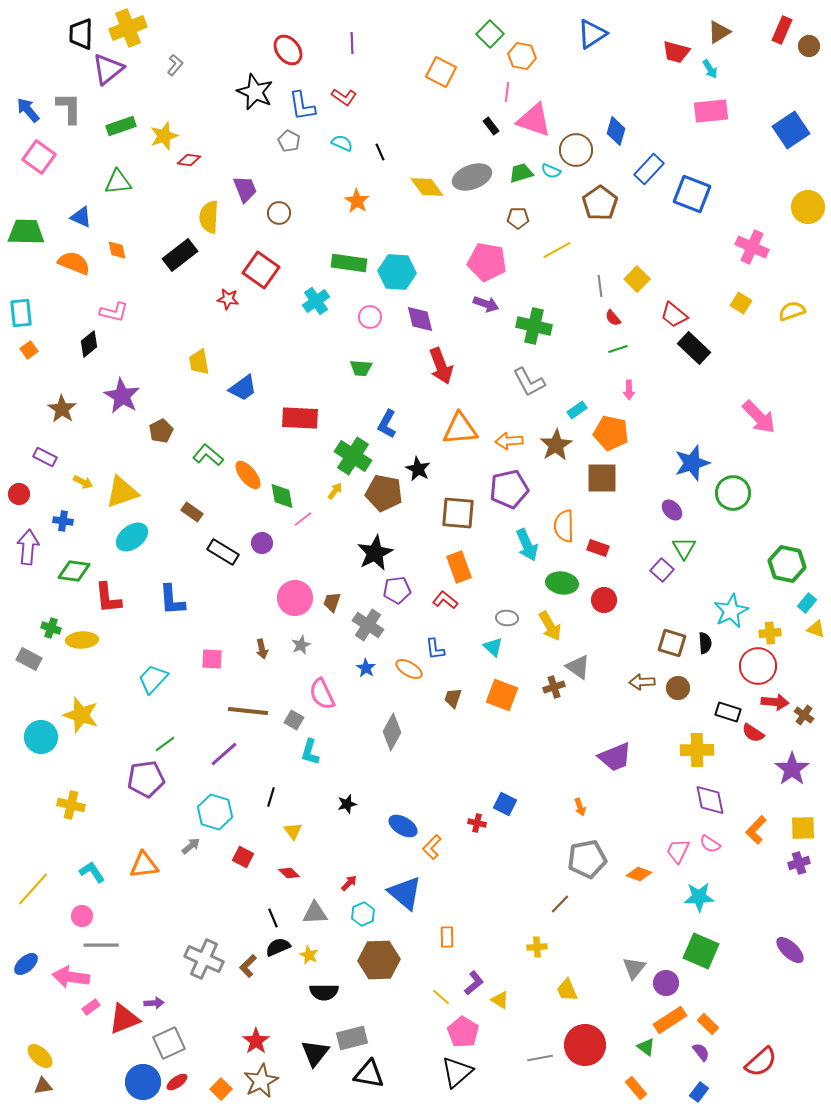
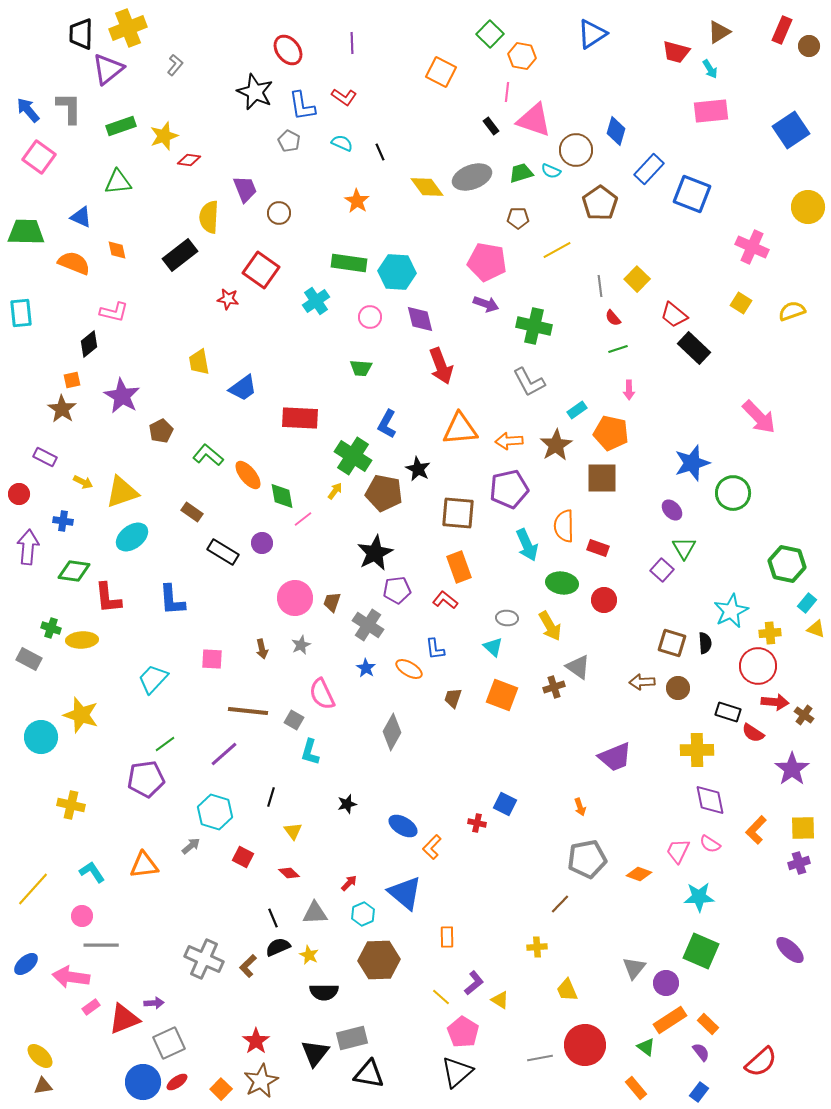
orange square at (29, 350): moved 43 px right, 30 px down; rotated 24 degrees clockwise
